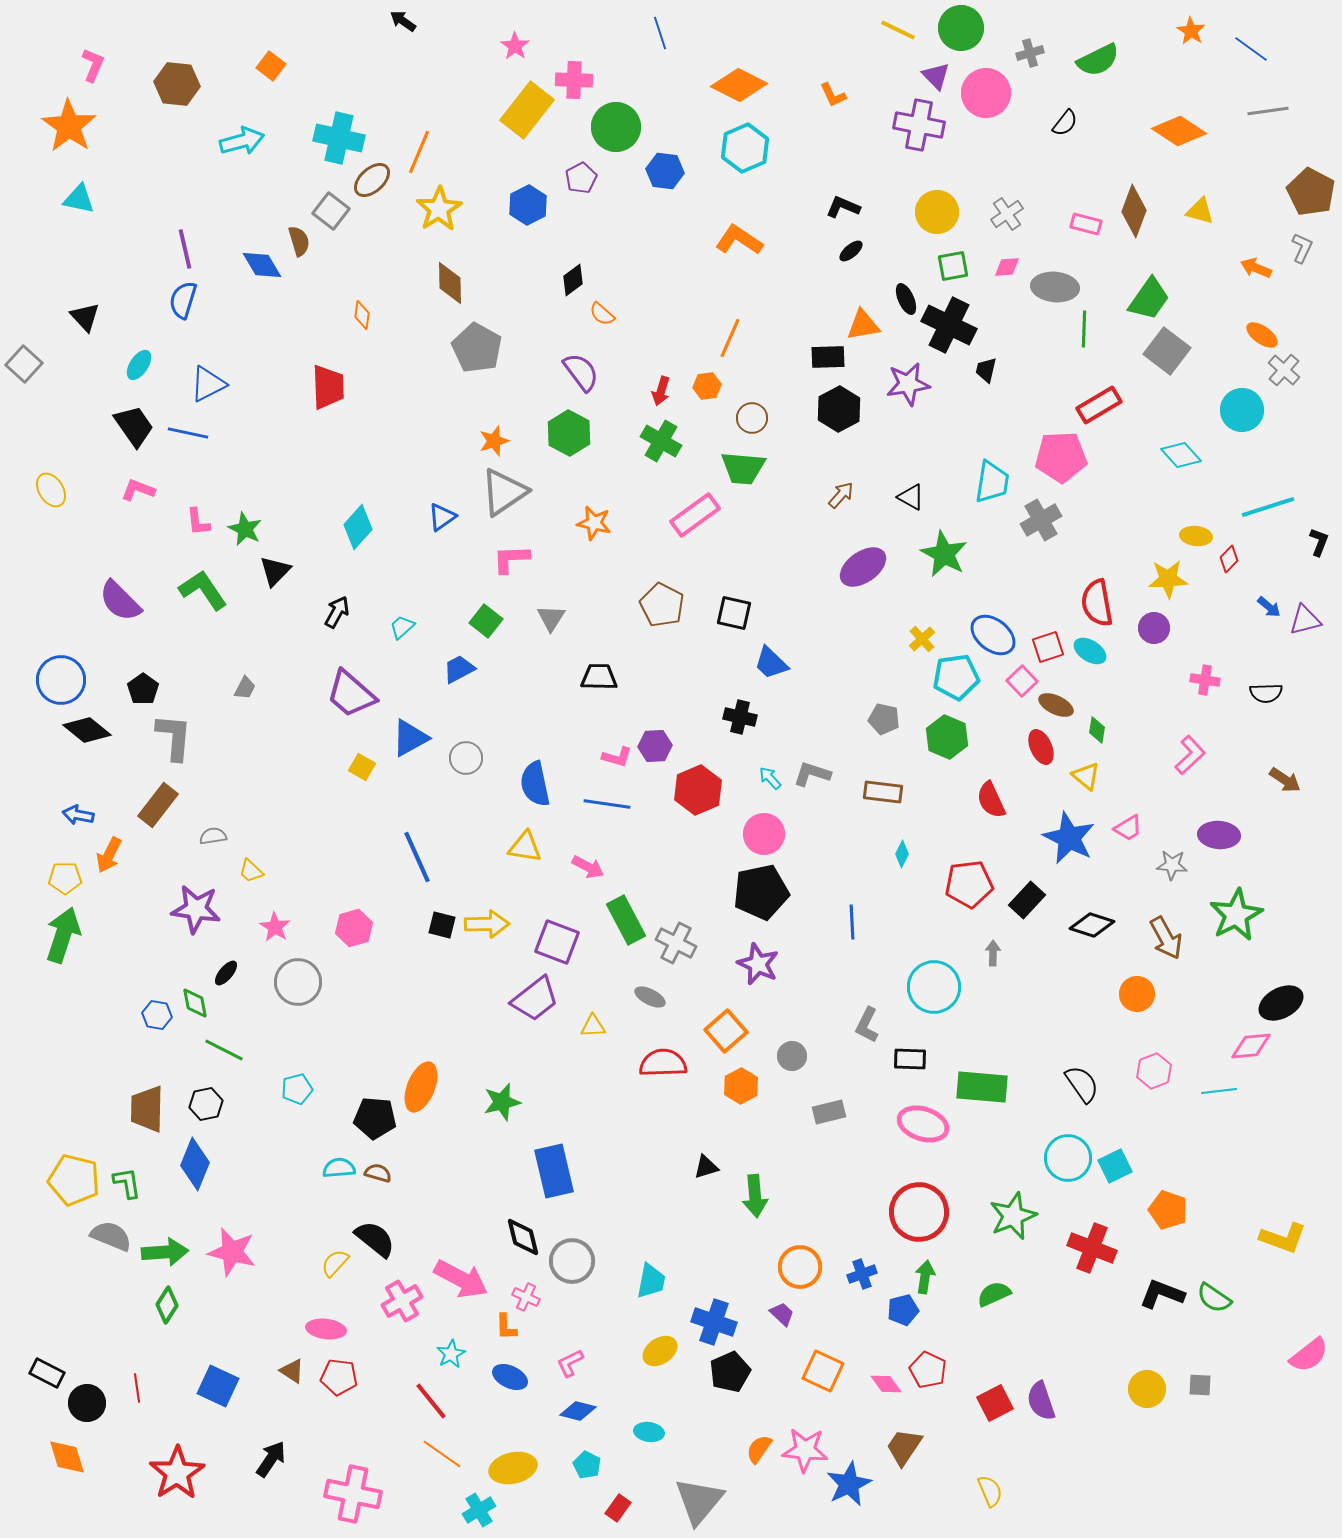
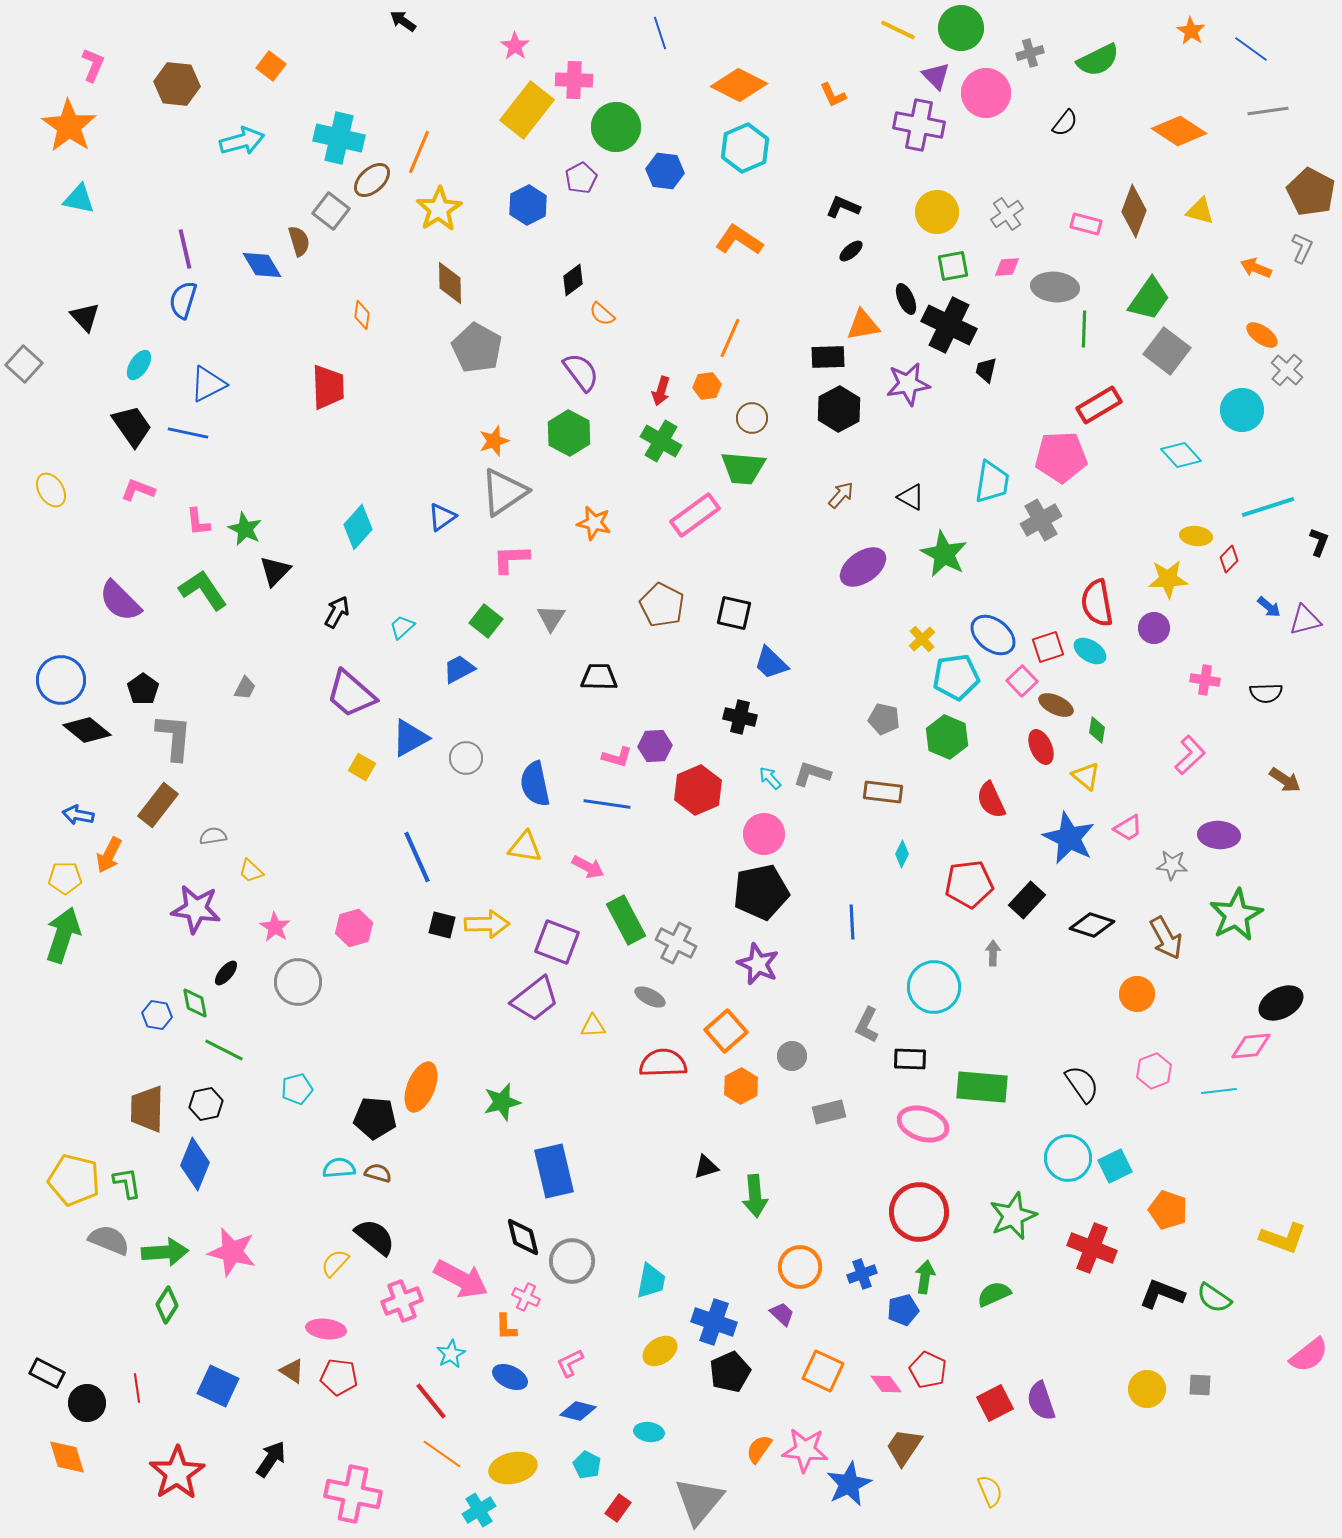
gray cross at (1284, 370): moved 3 px right
black trapezoid at (134, 426): moved 2 px left
gray semicircle at (111, 1236): moved 2 px left, 4 px down
black semicircle at (375, 1239): moved 2 px up
pink cross at (402, 1301): rotated 9 degrees clockwise
